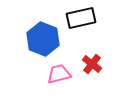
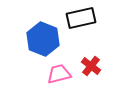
red cross: moved 1 px left, 2 px down
